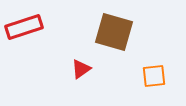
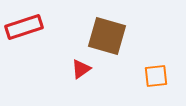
brown square: moved 7 px left, 4 px down
orange square: moved 2 px right
